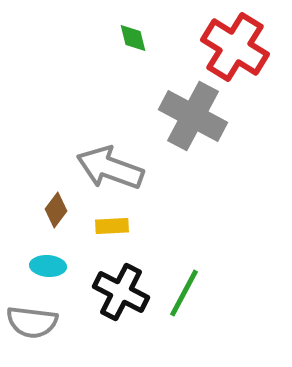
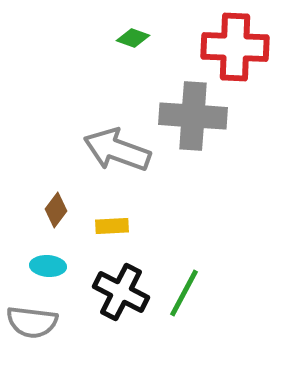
green diamond: rotated 56 degrees counterclockwise
red cross: rotated 30 degrees counterclockwise
gray cross: rotated 24 degrees counterclockwise
gray arrow: moved 7 px right, 18 px up
